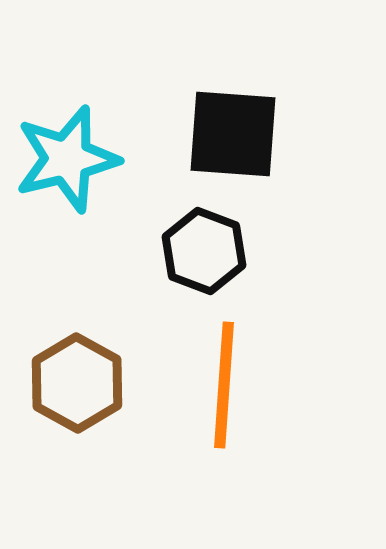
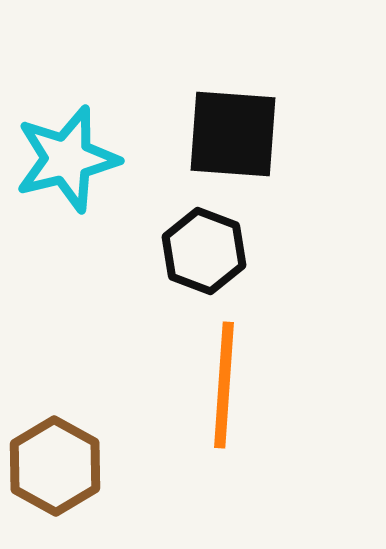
brown hexagon: moved 22 px left, 83 px down
